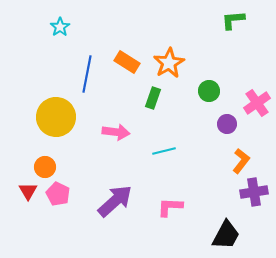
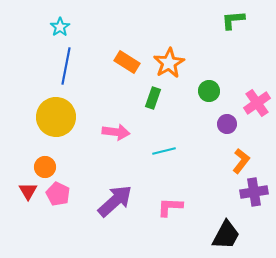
blue line: moved 21 px left, 8 px up
